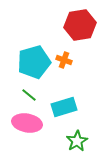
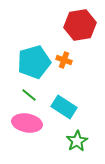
cyan rectangle: rotated 50 degrees clockwise
